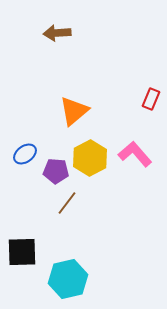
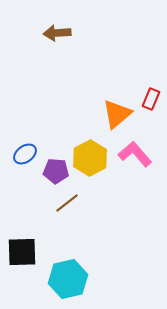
orange triangle: moved 43 px right, 3 px down
brown line: rotated 15 degrees clockwise
